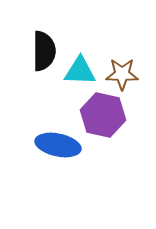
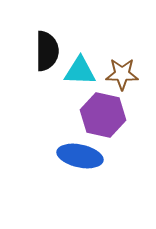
black semicircle: moved 3 px right
blue ellipse: moved 22 px right, 11 px down
